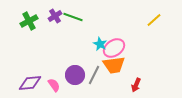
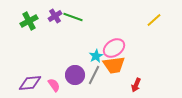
cyan star: moved 4 px left, 12 px down; rotated 16 degrees clockwise
